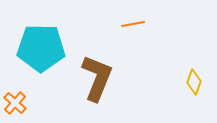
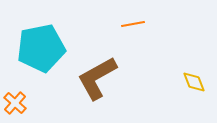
cyan pentagon: rotated 12 degrees counterclockwise
brown L-shape: rotated 141 degrees counterclockwise
yellow diamond: rotated 40 degrees counterclockwise
